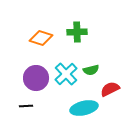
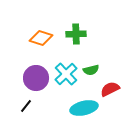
green cross: moved 1 px left, 2 px down
black line: rotated 48 degrees counterclockwise
